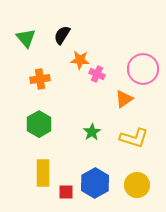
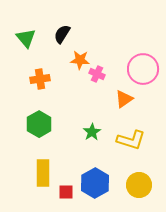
black semicircle: moved 1 px up
yellow L-shape: moved 3 px left, 2 px down
yellow circle: moved 2 px right
